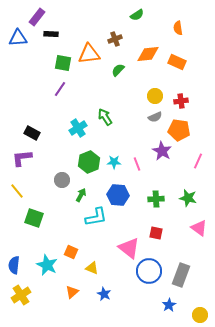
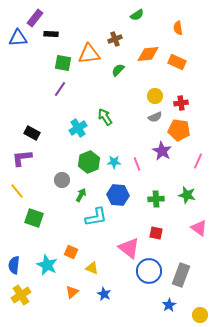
purple rectangle at (37, 17): moved 2 px left, 1 px down
red cross at (181, 101): moved 2 px down
green star at (188, 198): moved 1 px left, 3 px up
